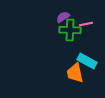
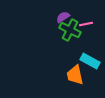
green cross: rotated 25 degrees clockwise
cyan rectangle: moved 3 px right
orange trapezoid: moved 2 px down
